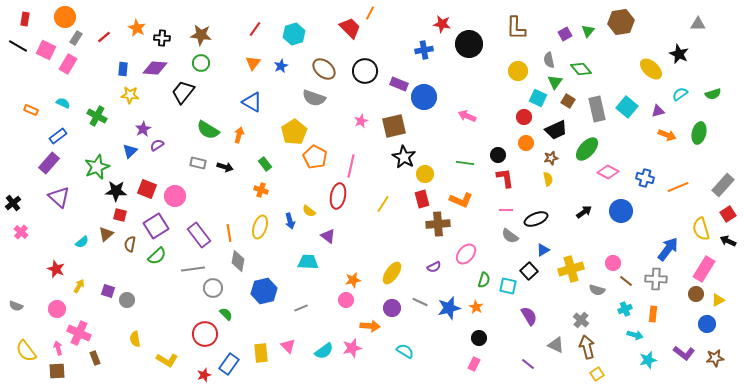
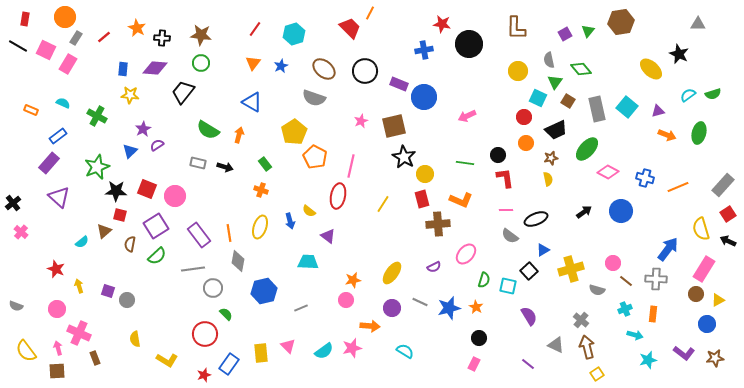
cyan semicircle at (680, 94): moved 8 px right, 1 px down
pink arrow at (467, 116): rotated 48 degrees counterclockwise
brown triangle at (106, 234): moved 2 px left, 3 px up
yellow arrow at (79, 286): rotated 48 degrees counterclockwise
